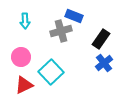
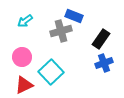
cyan arrow: rotated 56 degrees clockwise
pink circle: moved 1 px right
blue cross: rotated 18 degrees clockwise
